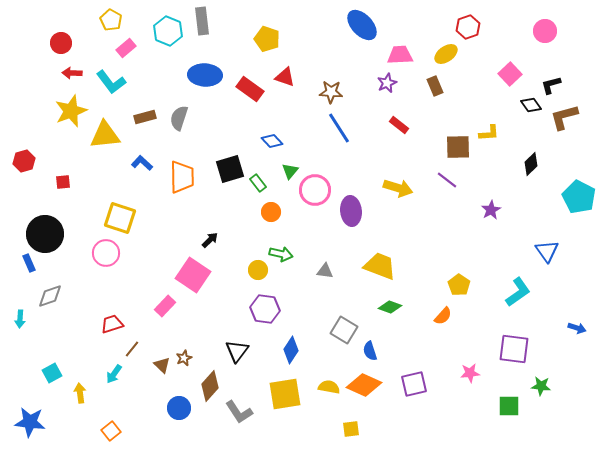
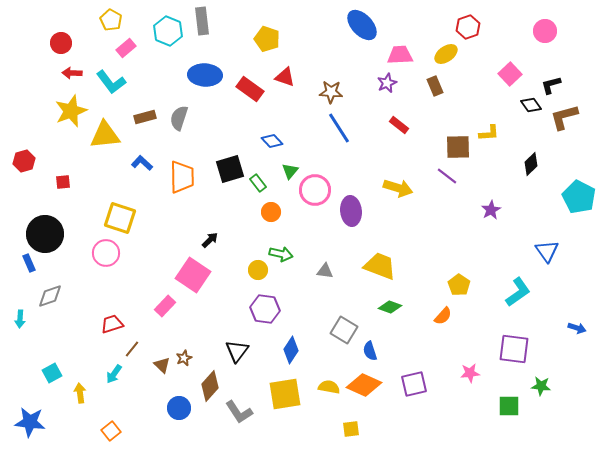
purple line at (447, 180): moved 4 px up
